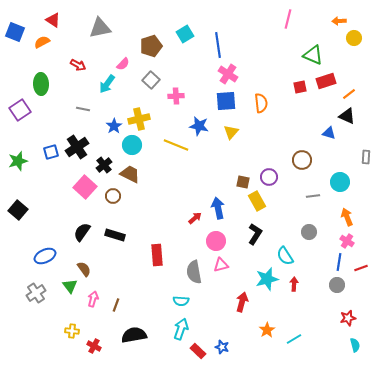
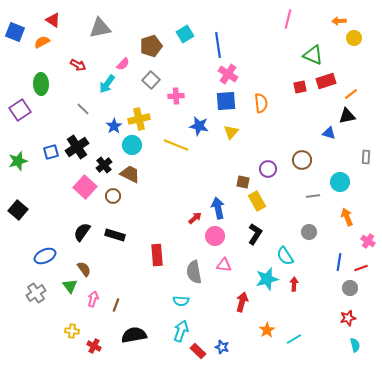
orange line at (349, 94): moved 2 px right
gray line at (83, 109): rotated 32 degrees clockwise
black triangle at (347, 116): rotated 36 degrees counterclockwise
purple circle at (269, 177): moved 1 px left, 8 px up
pink circle at (216, 241): moved 1 px left, 5 px up
pink cross at (347, 241): moved 21 px right
pink triangle at (221, 265): moved 3 px right; rotated 21 degrees clockwise
gray circle at (337, 285): moved 13 px right, 3 px down
cyan arrow at (181, 329): moved 2 px down
